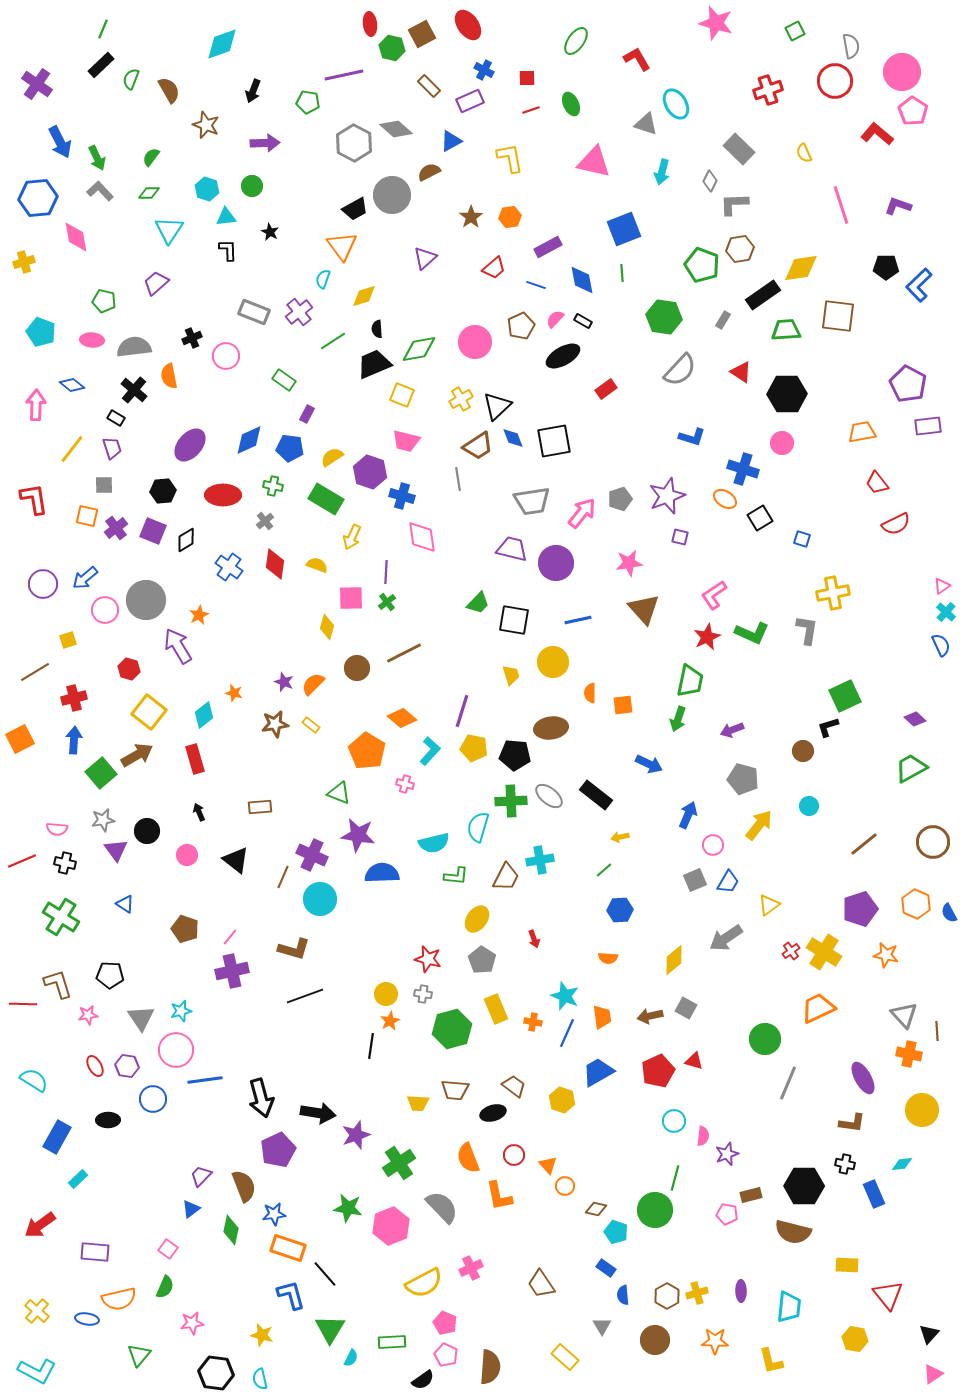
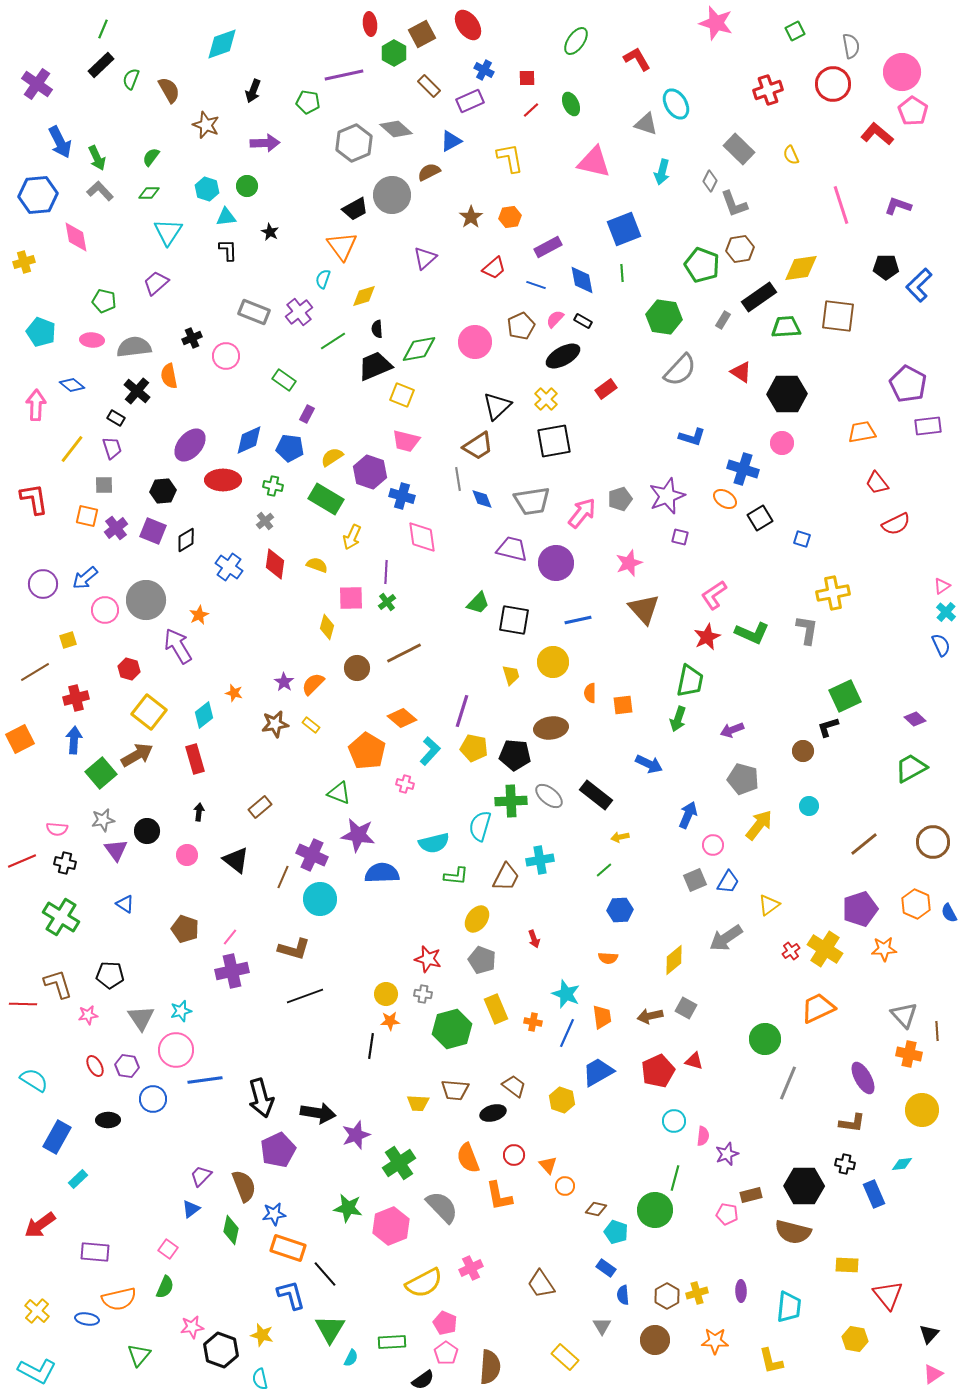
green hexagon at (392, 48): moved 2 px right, 5 px down; rotated 15 degrees clockwise
red circle at (835, 81): moved 2 px left, 3 px down
red line at (531, 110): rotated 24 degrees counterclockwise
gray hexagon at (354, 143): rotated 9 degrees clockwise
yellow semicircle at (804, 153): moved 13 px left, 2 px down
green circle at (252, 186): moved 5 px left
blue hexagon at (38, 198): moved 3 px up
gray L-shape at (734, 204): rotated 108 degrees counterclockwise
cyan triangle at (169, 230): moved 1 px left, 2 px down
black rectangle at (763, 295): moved 4 px left, 2 px down
green trapezoid at (786, 330): moved 3 px up
black trapezoid at (374, 364): moved 1 px right, 2 px down
black cross at (134, 390): moved 3 px right, 1 px down
yellow cross at (461, 399): moved 85 px right; rotated 15 degrees counterclockwise
blue diamond at (513, 438): moved 31 px left, 61 px down
red ellipse at (223, 495): moved 15 px up
pink star at (629, 563): rotated 12 degrees counterclockwise
purple star at (284, 682): rotated 12 degrees clockwise
red cross at (74, 698): moved 2 px right
brown rectangle at (260, 807): rotated 35 degrees counterclockwise
black arrow at (199, 812): rotated 30 degrees clockwise
cyan semicircle at (478, 827): moved 2 px right, 1 px up
yellow cross at (824, 952): moved 1 px right, 3 px up
orange star at (886, 955): moved 2 px left, 6 px up; rotated 15 degrees counterclockwise
gray pentagon at (482, 960): rotated 12 degrees counterclockwise
cyan star at (565, 996): moved 1 px right, 2 px up
orange star at (390, 1021): rotated 24 degrees clockwise
pink star at (192, 1323): moved 4 px down
pink pentagon at (446, 1355): moved 2 px up; rotated 10 degrees clockwise
black hexagon at (216, 1373): moved 5 px right, 23 px up; rotated 12 degrees clockwise
